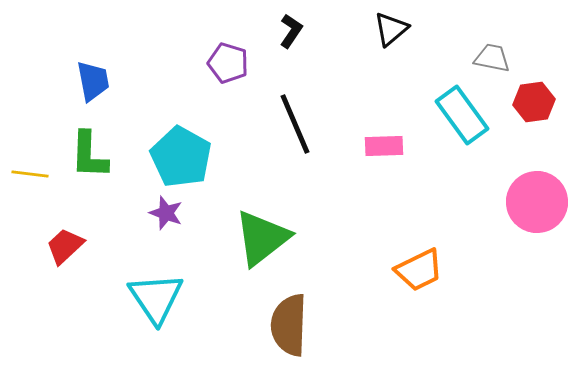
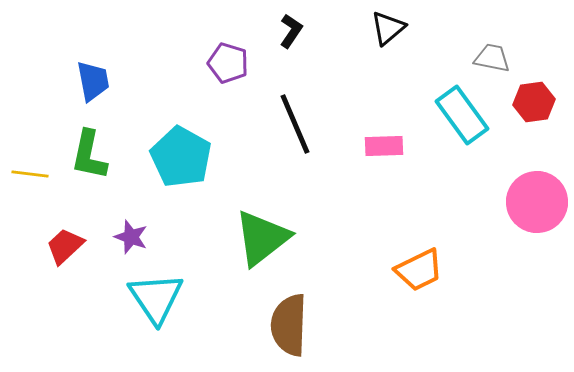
black triangle: moved 3 px left, 1 px up
green L-shape: rotated 10 degrees clockwise
purple star: moved 35 px left, 24 px down
